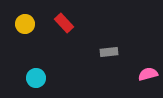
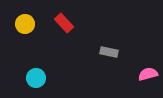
gray rectangle: rotated 18 degrees clockwise
